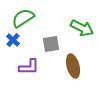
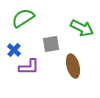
blue cross: moved 1 px right, 10 px down
